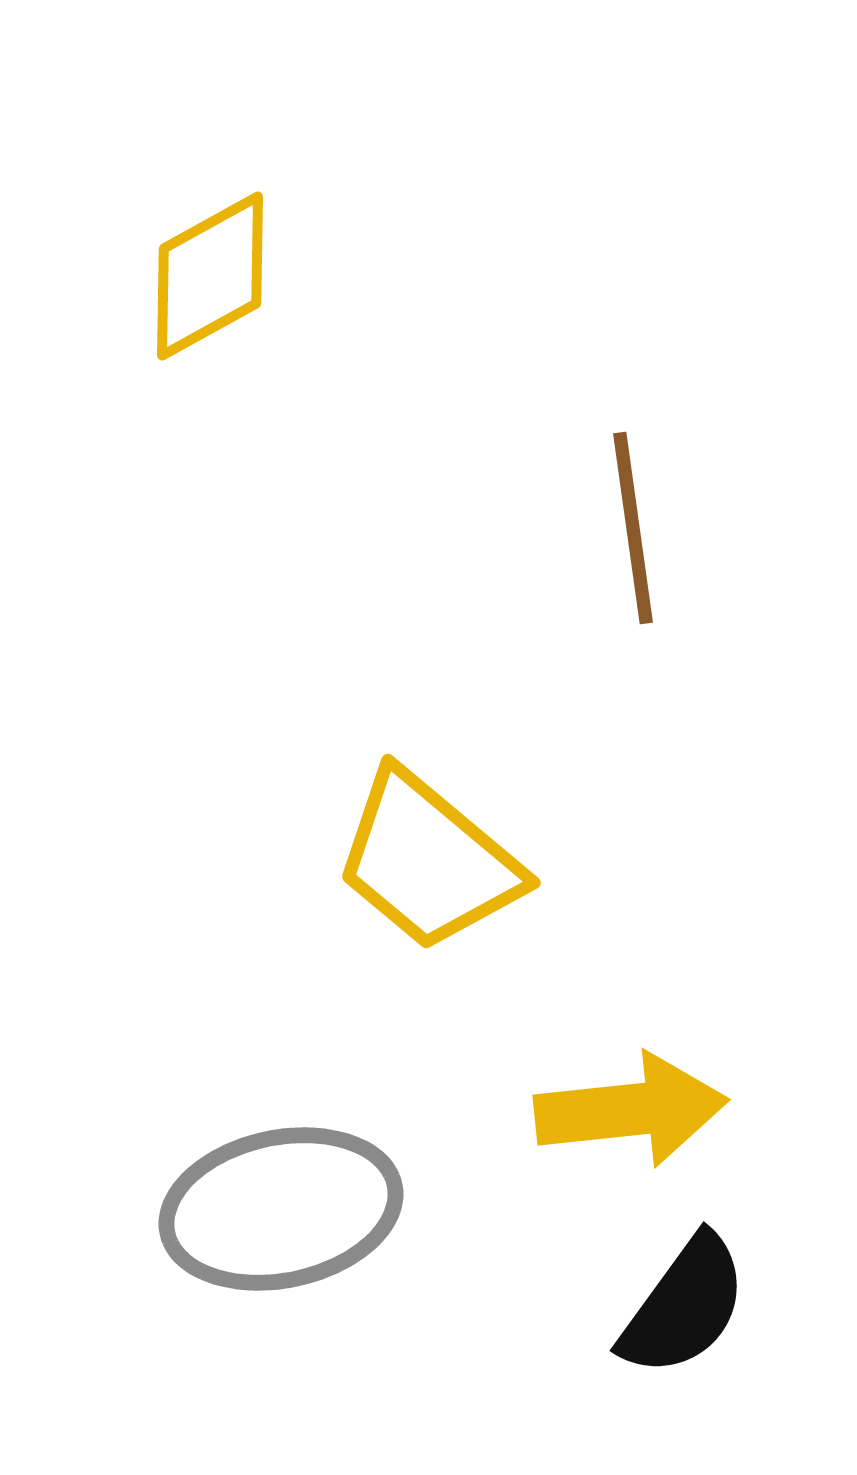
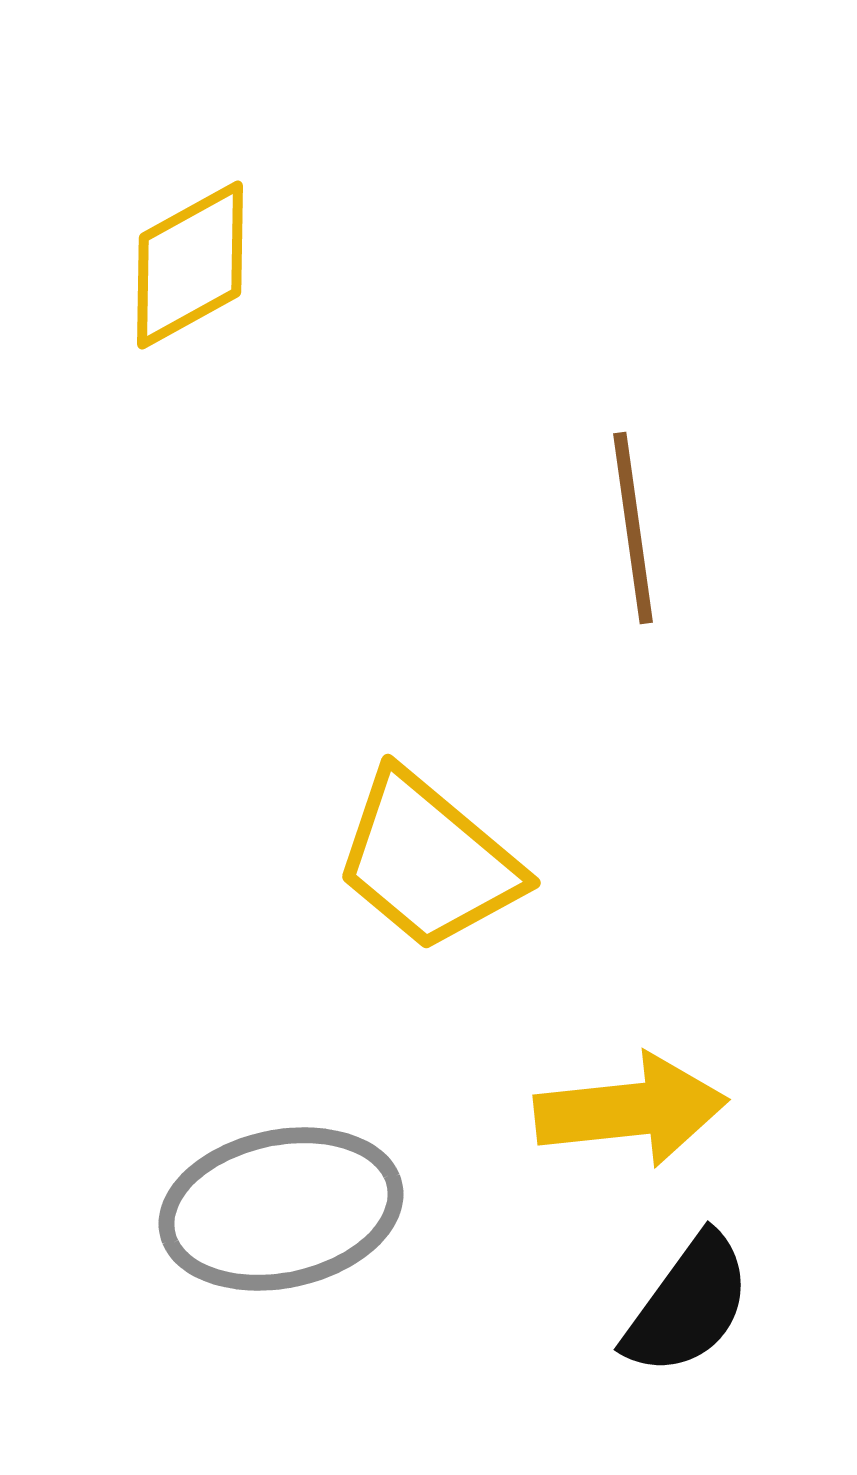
yellow diamond: moved 20 px left, 11 px up
black semicircle: moved 4 px right, 1 px up
